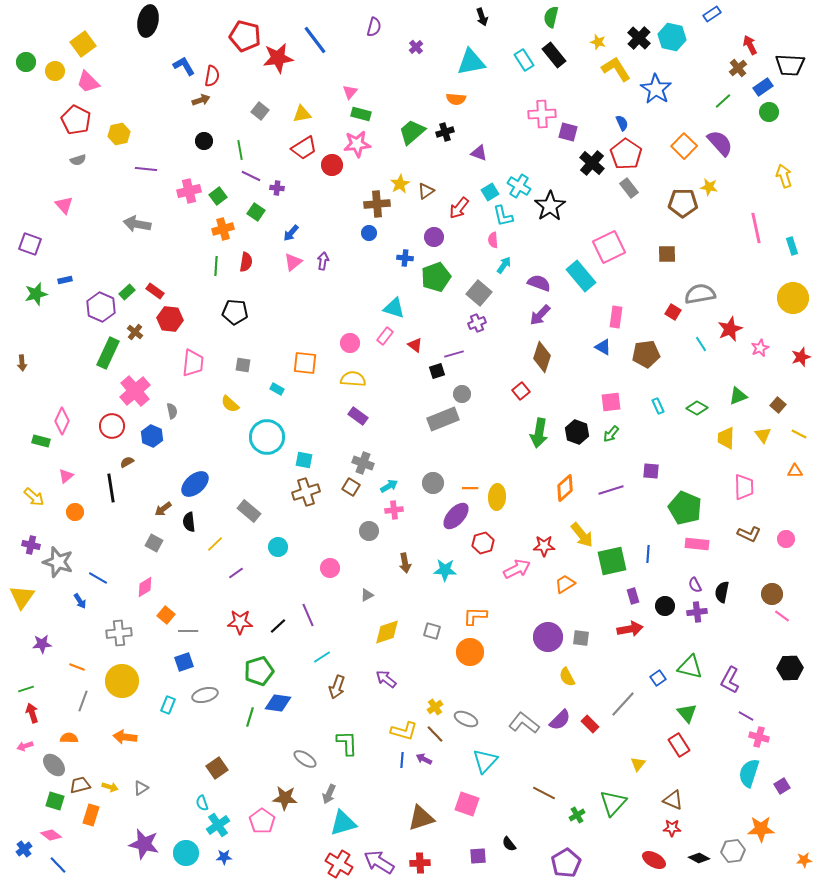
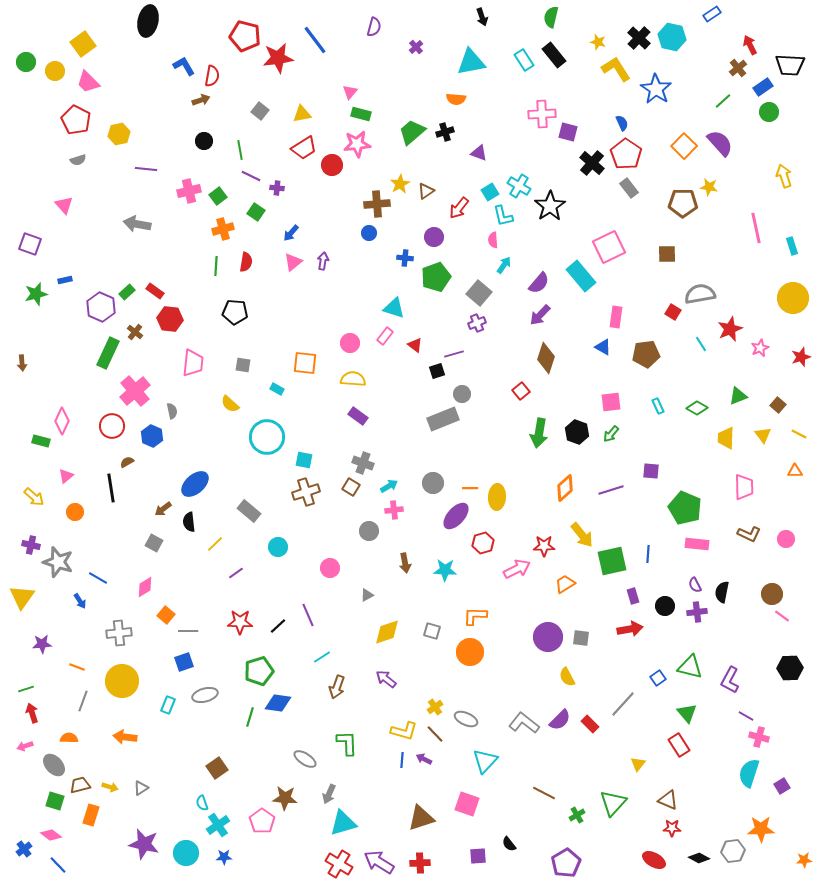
purple semicircle at (539, 283): rotated 110 degrees clockwise
brown diamond at (542, 357): moved 4 px right, 1 px down
brown triangle at (673, 800): moved 5 px left
